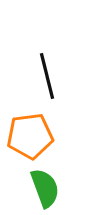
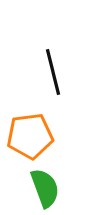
black line: moved 6 px right, 4 px up
